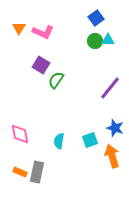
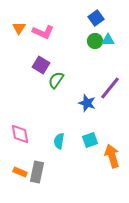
blue star: moved 28 px left, 25 px up
